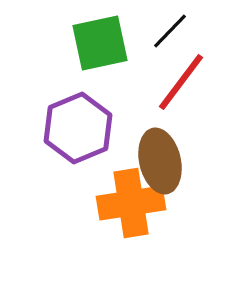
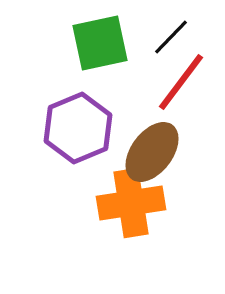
black line: moved 1 px right, 6 px down
brown ellipse: moved 8 px left, 9 px up; rotated 50 degrees clockwise
